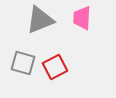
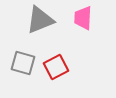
pink trapezoid: moved 1 px right
red square: moved 1 px right
